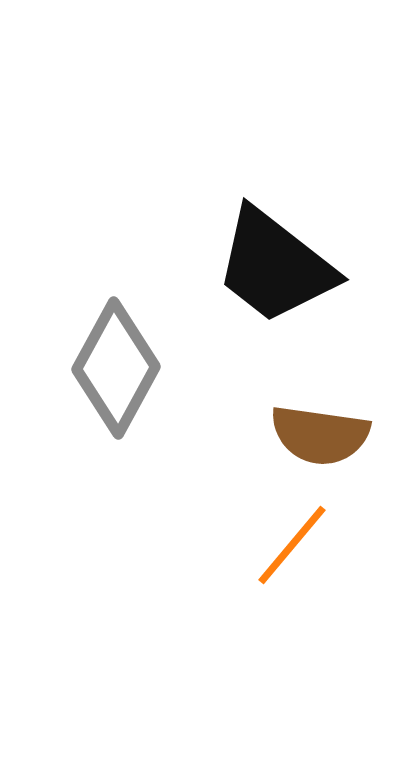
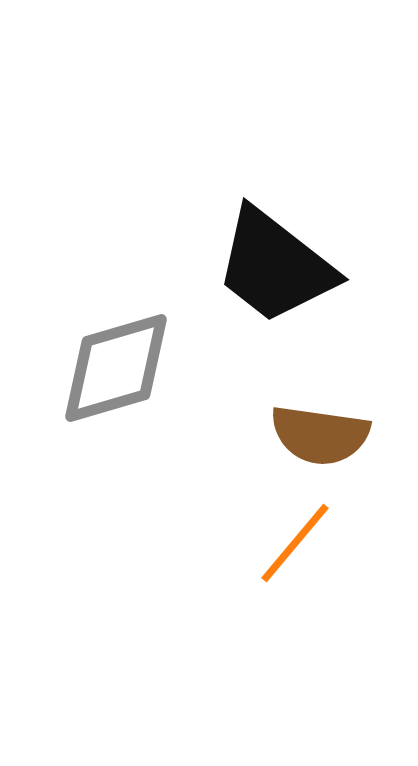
gray diamond: rotated 45 degrees clockwise
orange line: moved 3 px right, 2 px up
